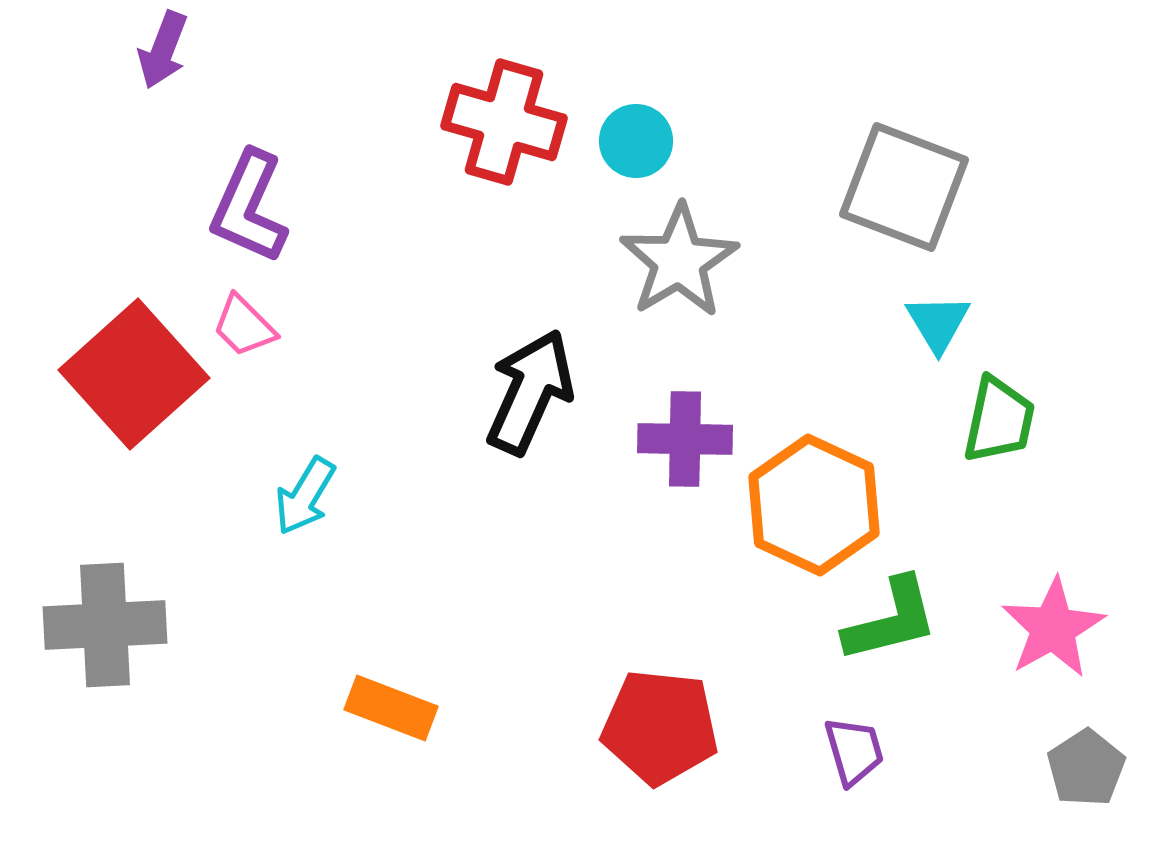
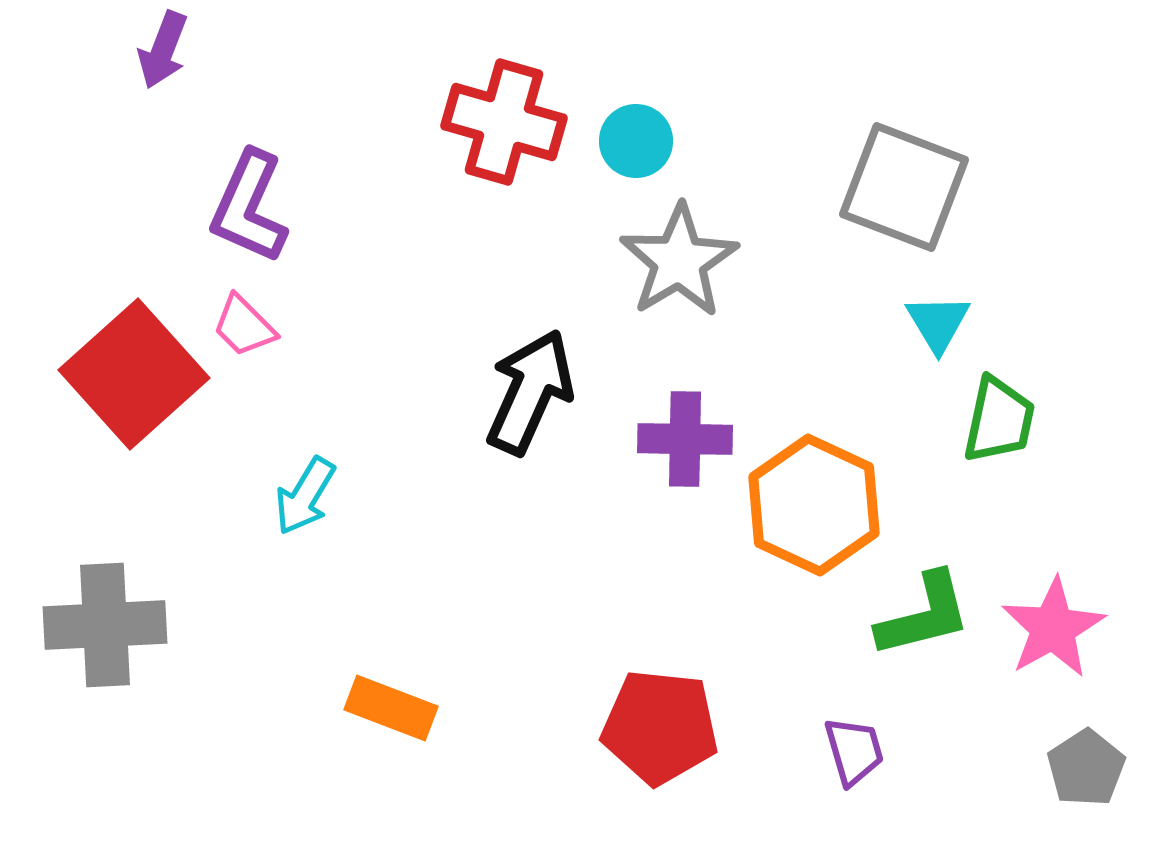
green L-shape: moved 33 px right, 5 px up
